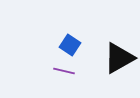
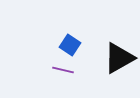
purple line: moved 1 px left, 1 px up
